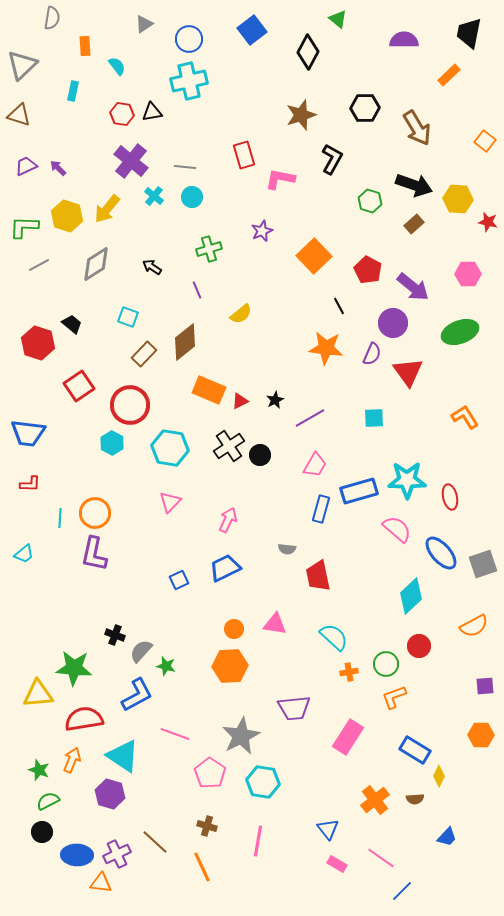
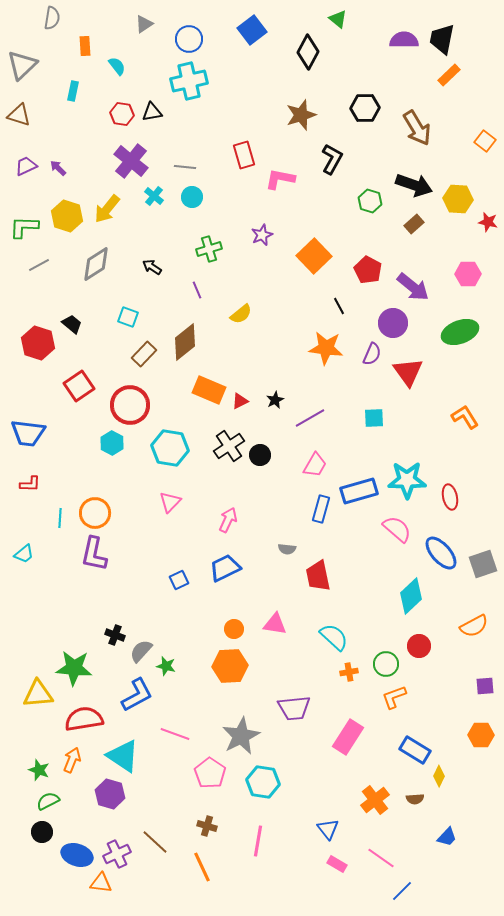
black trapezoid at (469, 33): moved 27 px left, 6 px down
purple star at (262, 231): moved 4 px down
blue ellipse at (77, 855): rotated 16 degrees clockwise
